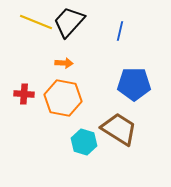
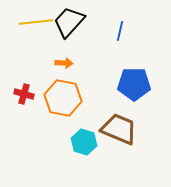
yellow line: rotated 28 degrees counterclockwise
red cross: rotated 12 degrees clockwise
brown trapezoid: rotated 9 degrees counterclockwise
